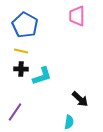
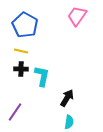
pink trapezoid: rotated 35 degrees clockwise
cyan L-shape: rotated 60 degrees counterclockwise
black arrow: moved 13 px left, 1 px up; rotated 102 degrees counterclockwise
